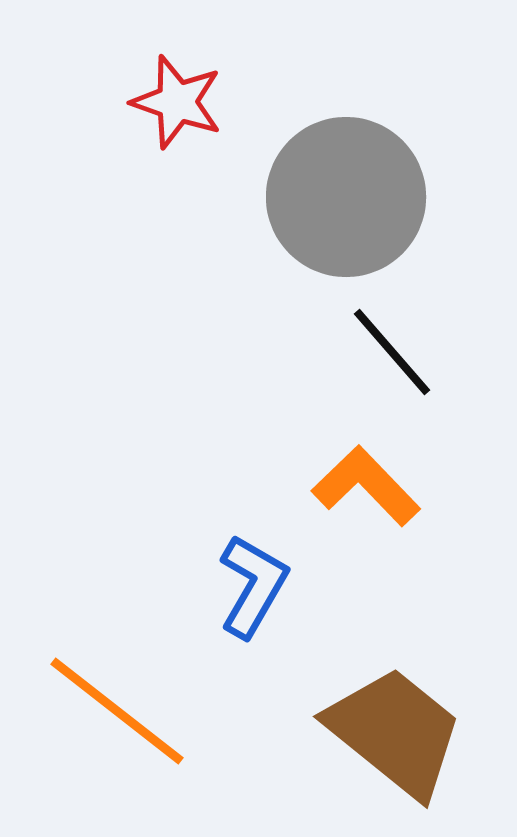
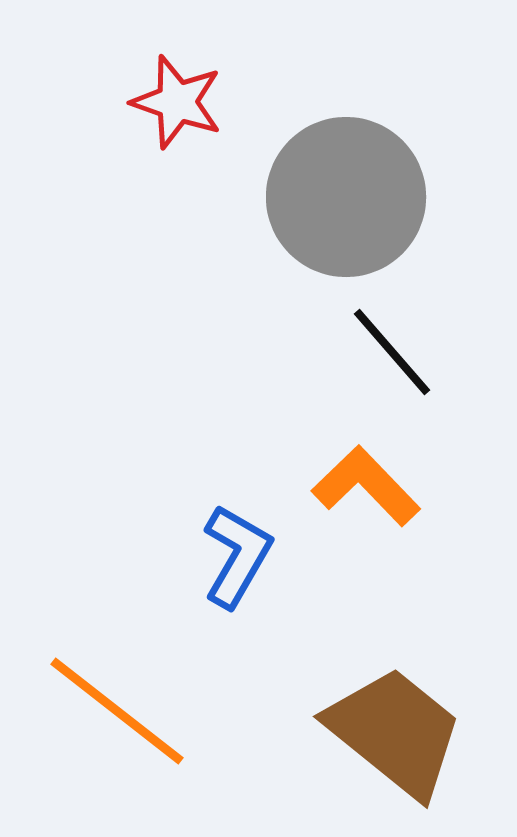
blue L-shape: moved 16 px left, 30 px up
